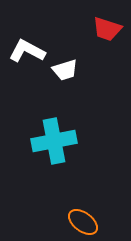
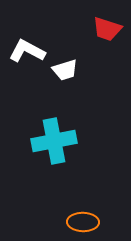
orange ellipse: rotated 36 degrees counterclockwise
